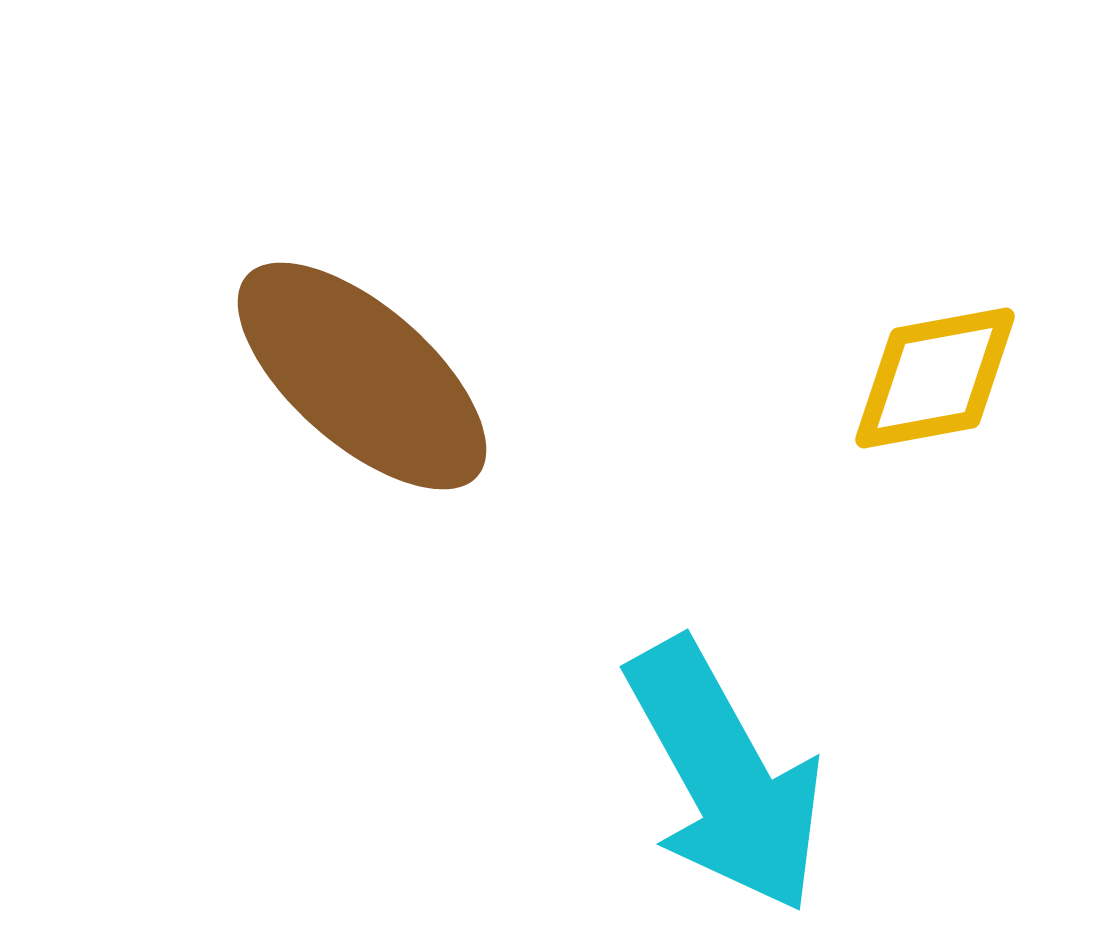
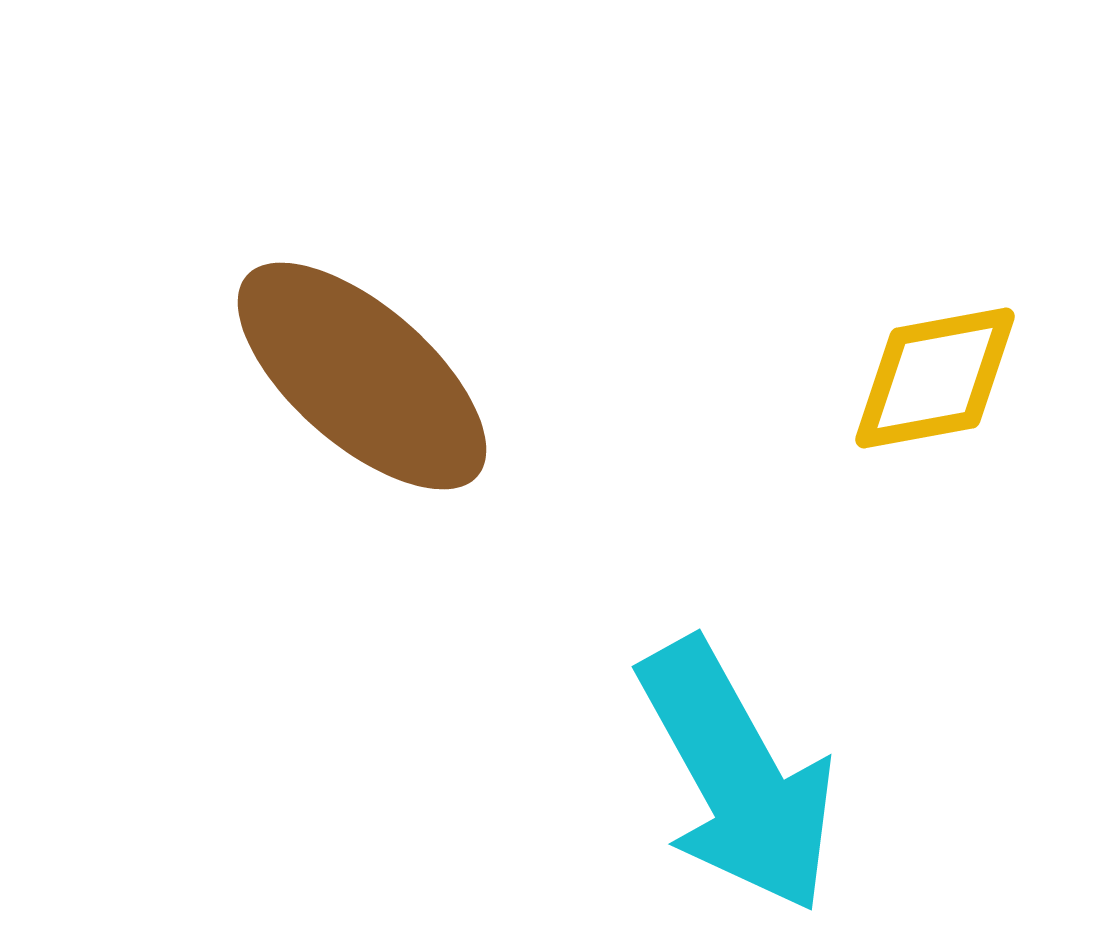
cyan arrow: moved 12 px right
